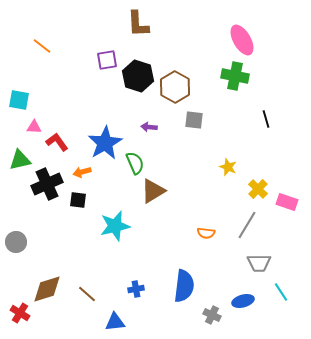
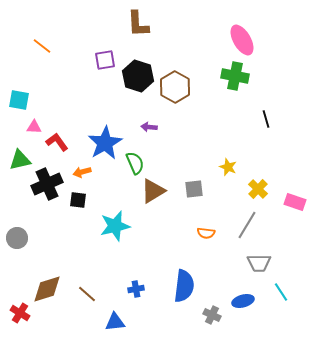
purple square: moved 2 px left
gray square: moved 69 px down; rotated 12 degrees counterclockwise
pink rectangle: moved 8 px right
gray circle: moved 1 px right, 4 px up
